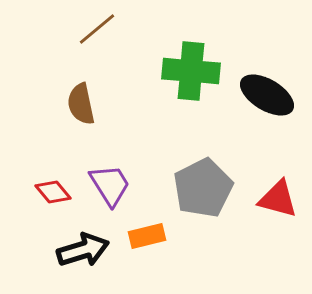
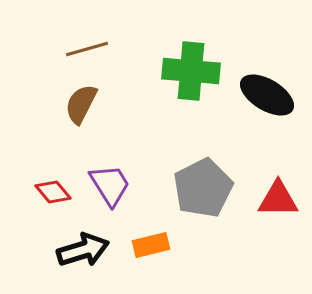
brown line: moved 10 px left, 20 px down; rotated 24 degrees clockwise
brown semicircle: rotated 39 degrees clockwise
red triangle: rotated 15 degrees counterclockwise
orange rectangle: moved 4 px right, 9 px down
